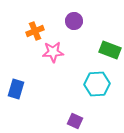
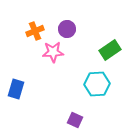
purple circle: moved 7 px left, 8 px down
green rectangle: rotated 55 degrees counterclockwise
purple square: moved 1 px up
